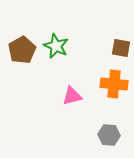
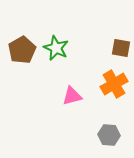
green star: moved 2 px down
orange cross: rotated 36 degrees counterclockwise
